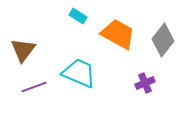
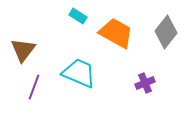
orange trapezoid: moved 2 px left, 1 px up
gray diamond: moved 3 px right, 8 px up
purple line: rotated 50 degrees counterclockwise
